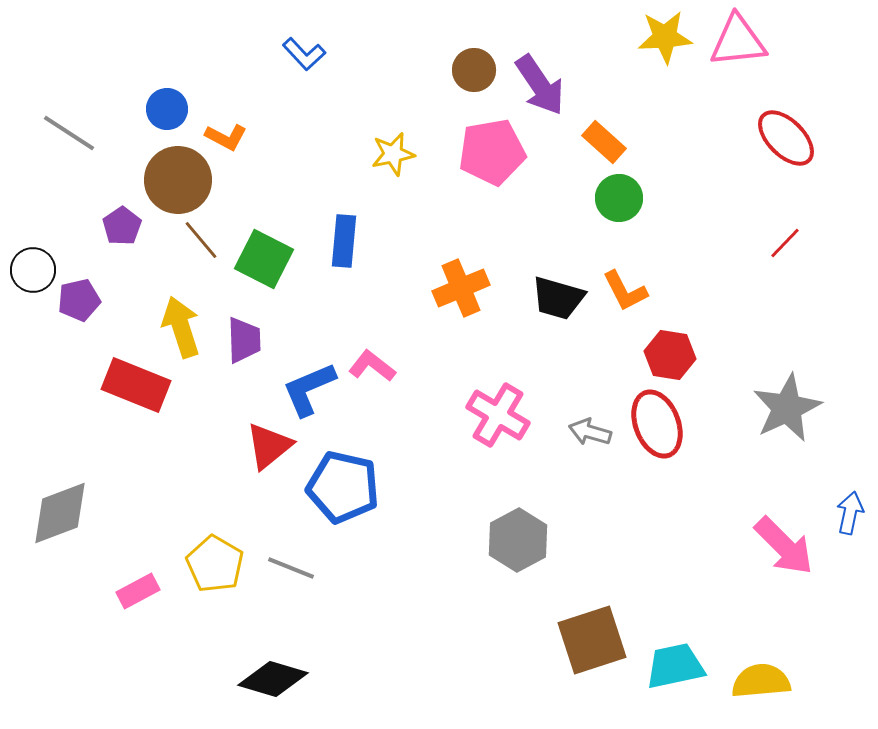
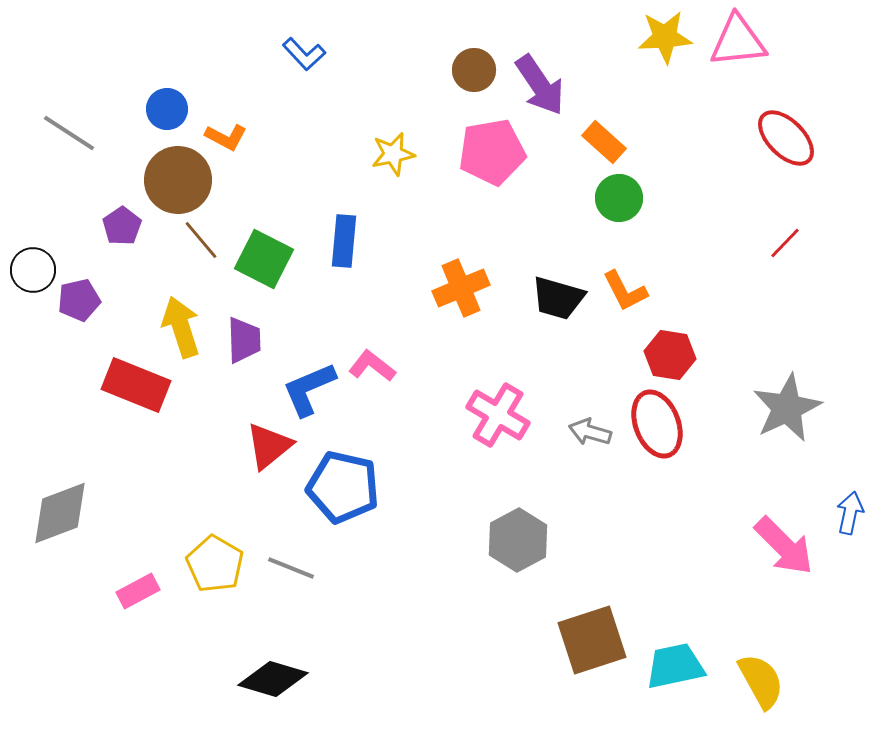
yellow semicircle at (761, 681): rotated 66 degrees clockwise
